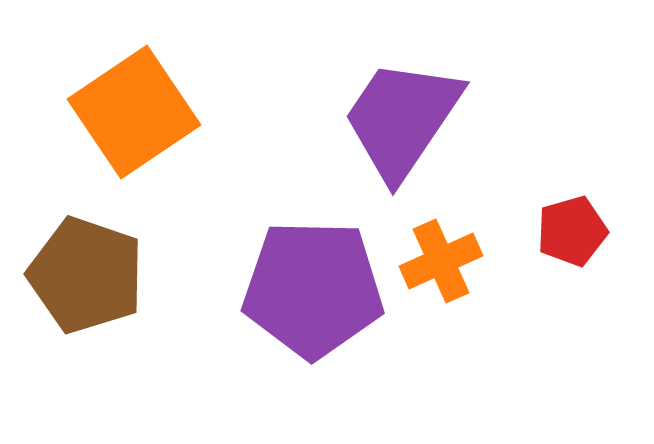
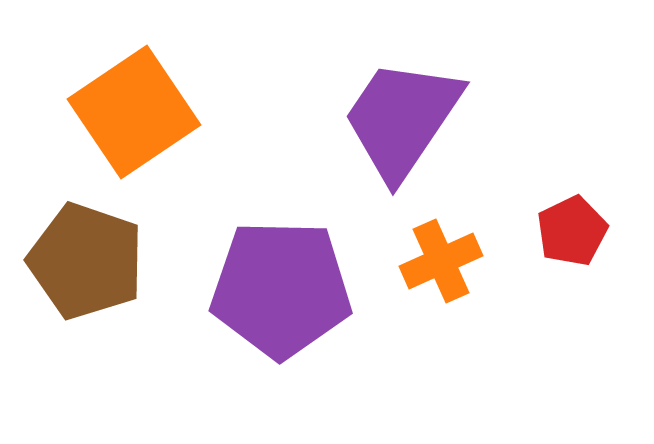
red pentagon: rotated 10 degrees counterclockwise
brown pentagon: moved 14 px up
purple pentagon: moved 32 px left
